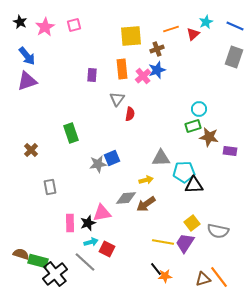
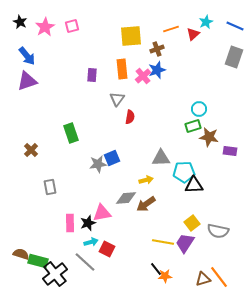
pink square at (74, 25): moved 2 px left, 1 px down
red semicircle at (130, 114): moved 3 px down
